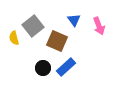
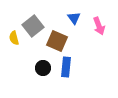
blue triangle: moved 2 px up
blue rectangle: rotated 42 degrees counterclockwise
